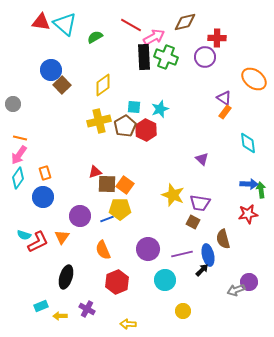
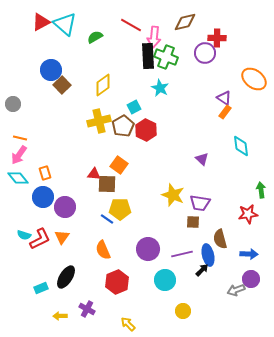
red triangle at (41, 22): rotated 36 degrees counterclockwise
pink arrow at (154, 37): rotated 125 degrees clockwise
black rectangle at (144, 57): moved 4 px right, 1 px up
purple circle at (205, 57): moved 4 px up
cyan square at (134, 107): rotated 32 degrees counterclockwise
cyan star at (160, 109): moved 21 px up; rotated 24 degrees counterclockwise
brown pentagon at (125, 126): moved 2 px left
cyan diamond at (248, 143): moved 7 px left, 3 px down
red triangle at (95, 172): moved 1 px left, 2 px down; rotated 24 degrees clockwise
cyan diamond at (18, 178): rotated 75 degrees counterclockwise
blue arrow at (249, 184): moved 70 px down
orange square at (125, 185): moved 6 px left, 20 px up
purple circle at (80, 216): moved 15 px left, 9 px up
blue line at (107, 219): rotated 56 degrees clockwise
brown square at (193, 222): rotated 24 degrees counterclockwise
brown semicircle at (223, 239): moved 3 px left
red L-shape at (38, 242): moved 2 px right, 3 px up
black ellipse at (66, 277): rotated 15 degrees clockwise
purple circle at (249, 282): moved 2 px right, 3 px up
cyan rectangle at (41, 306): moved 18 px up
yellow arrow at (128, 324): rotated 42 degrees clockwise
